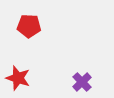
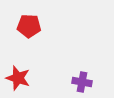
purple cross: rotated 36 degrees counterclockwise
